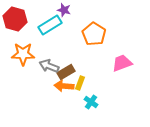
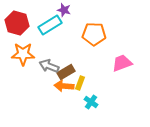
red hexagon: moved 2 px right, 4 px down
orange pentagon: rotated 30 degrees counterclockwise
